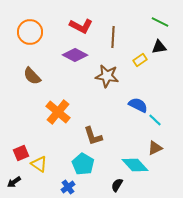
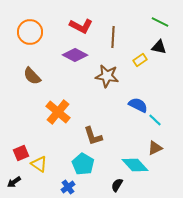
black triangle: rotated 21 degrees clockwise
